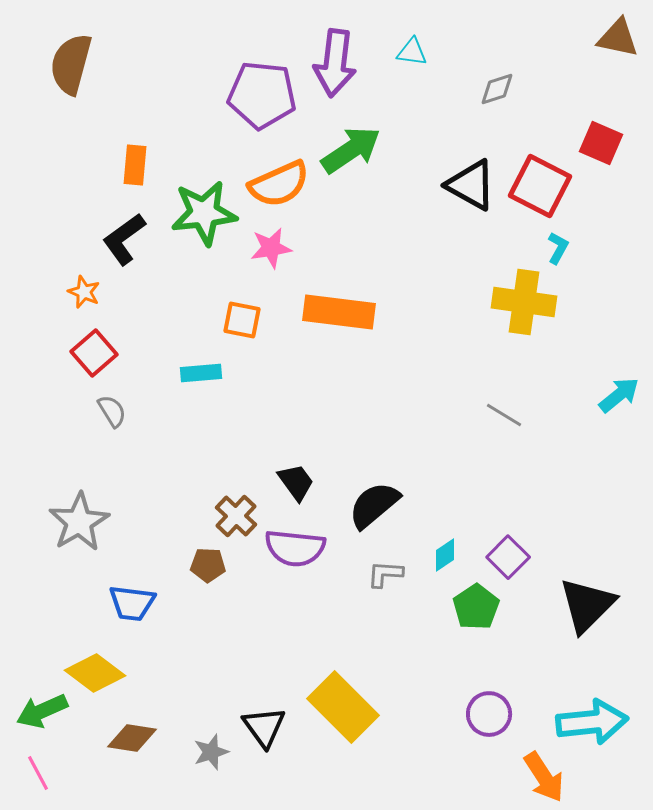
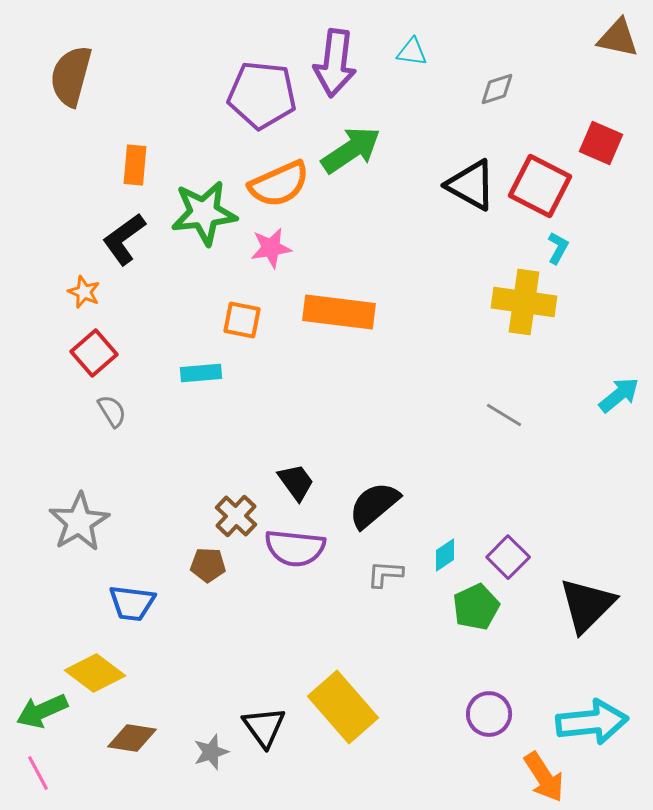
brown semicircle at (71, 64): moved 12 px down
green pentagon at (476, 607): rotated 9 degrees clockwise
yellow rectangle at (343, 707): rotated 4 degrees clockwise
